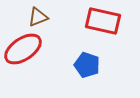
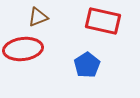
red ellipse: rotated 27 degrees clockwise
blue pentagon: rotated 20 degrees clockwise
